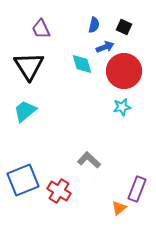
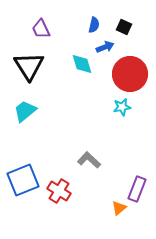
red circle: moved 6 px right, 3 px down
